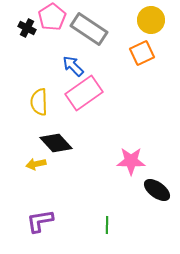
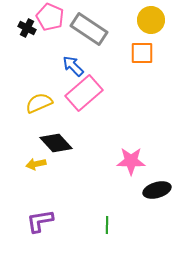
pink pentagon: moved 2 px left; rotated 16 degrees counterclockwise
orange square: rotated 25 degrees clockwise
pink rectangle: rotated 6 degrees counterclockwise
yellow semicircle: moved 1 px down; rotated 68 degrees clockwise
black ellipse: rotated 52 degrees counterclockwise
